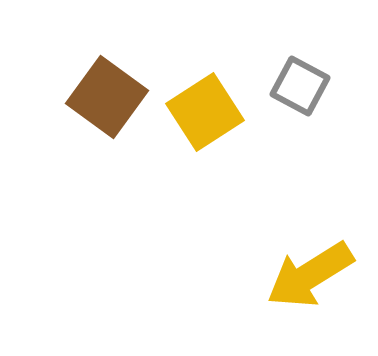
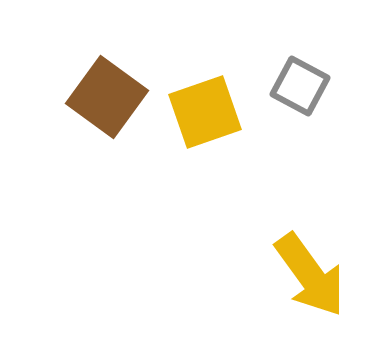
yellow square: rotated 14 degrees clockwise
yellow arrow: rotated 94 degrees counterclockwise
